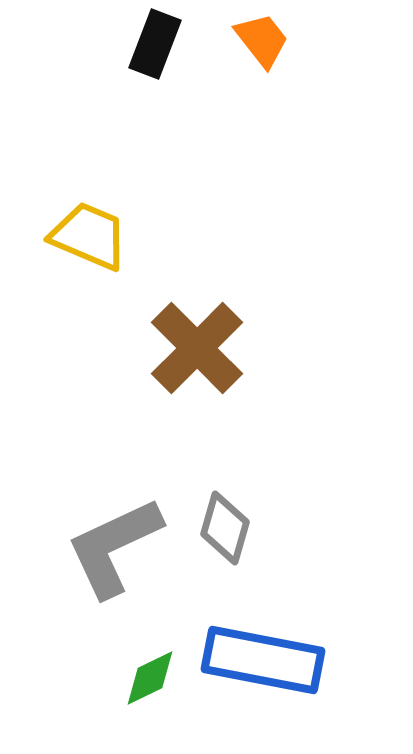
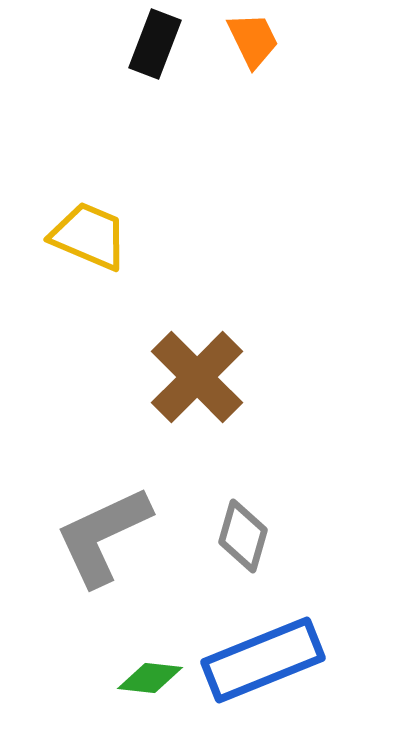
orange trapezoid: moved 9 px left; rotated 12 degrees clockwise
brown cross: moved 29 px down
gray diamond: moved 18 px right, 8 px down
gray L-shape: moved 11 px left, 11 px up
blue rectangle: rotated 33 degrees counterclockwise
green diamond: rotated 32 degrees clockwise
